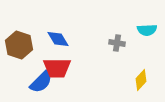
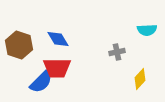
gray cross: moved 9 px down; rotated 21 degrees counterclockwise
yellow diamond: moved 1 px left, 1 px up
